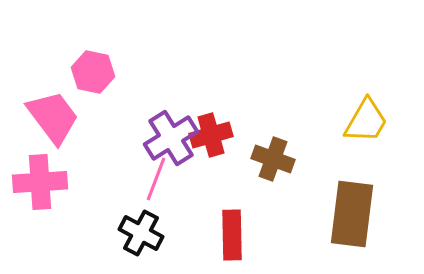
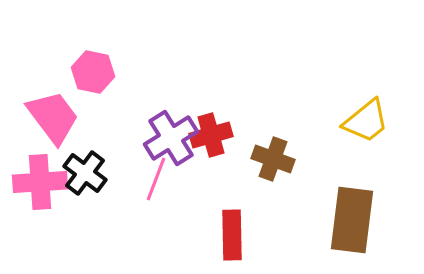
yellow trapezoid: rotated 21 degrees clockwise
brown rectangle: moved 6 px down
black cross: moved 56 px left, 60 px up; rotated 9 degrees clockwise
